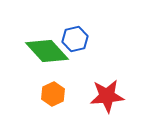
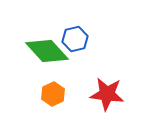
red star: moved 2 px up; rotated 12 degrees clockwise
